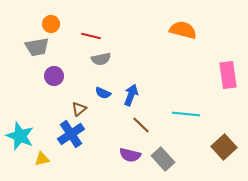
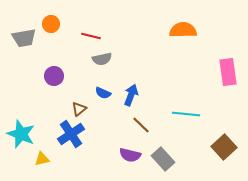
orange semicircle: rotated 16 degrees counterclockwise
gray trapezoid: moved 13 px left, 9 px up
gray semicircle: moved 1 px right
pink rectangle: moved 3 px up
cyan star: moved 1 px right, 2 px up
